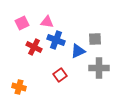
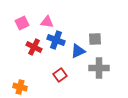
orange cross: moved 1 px right
